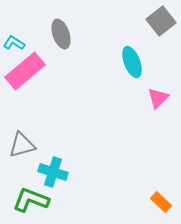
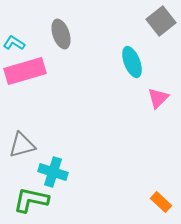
pink rectangle: rotated 24 degrees clockwise
green L-shape: rotated 9 degrees counterclockwise
